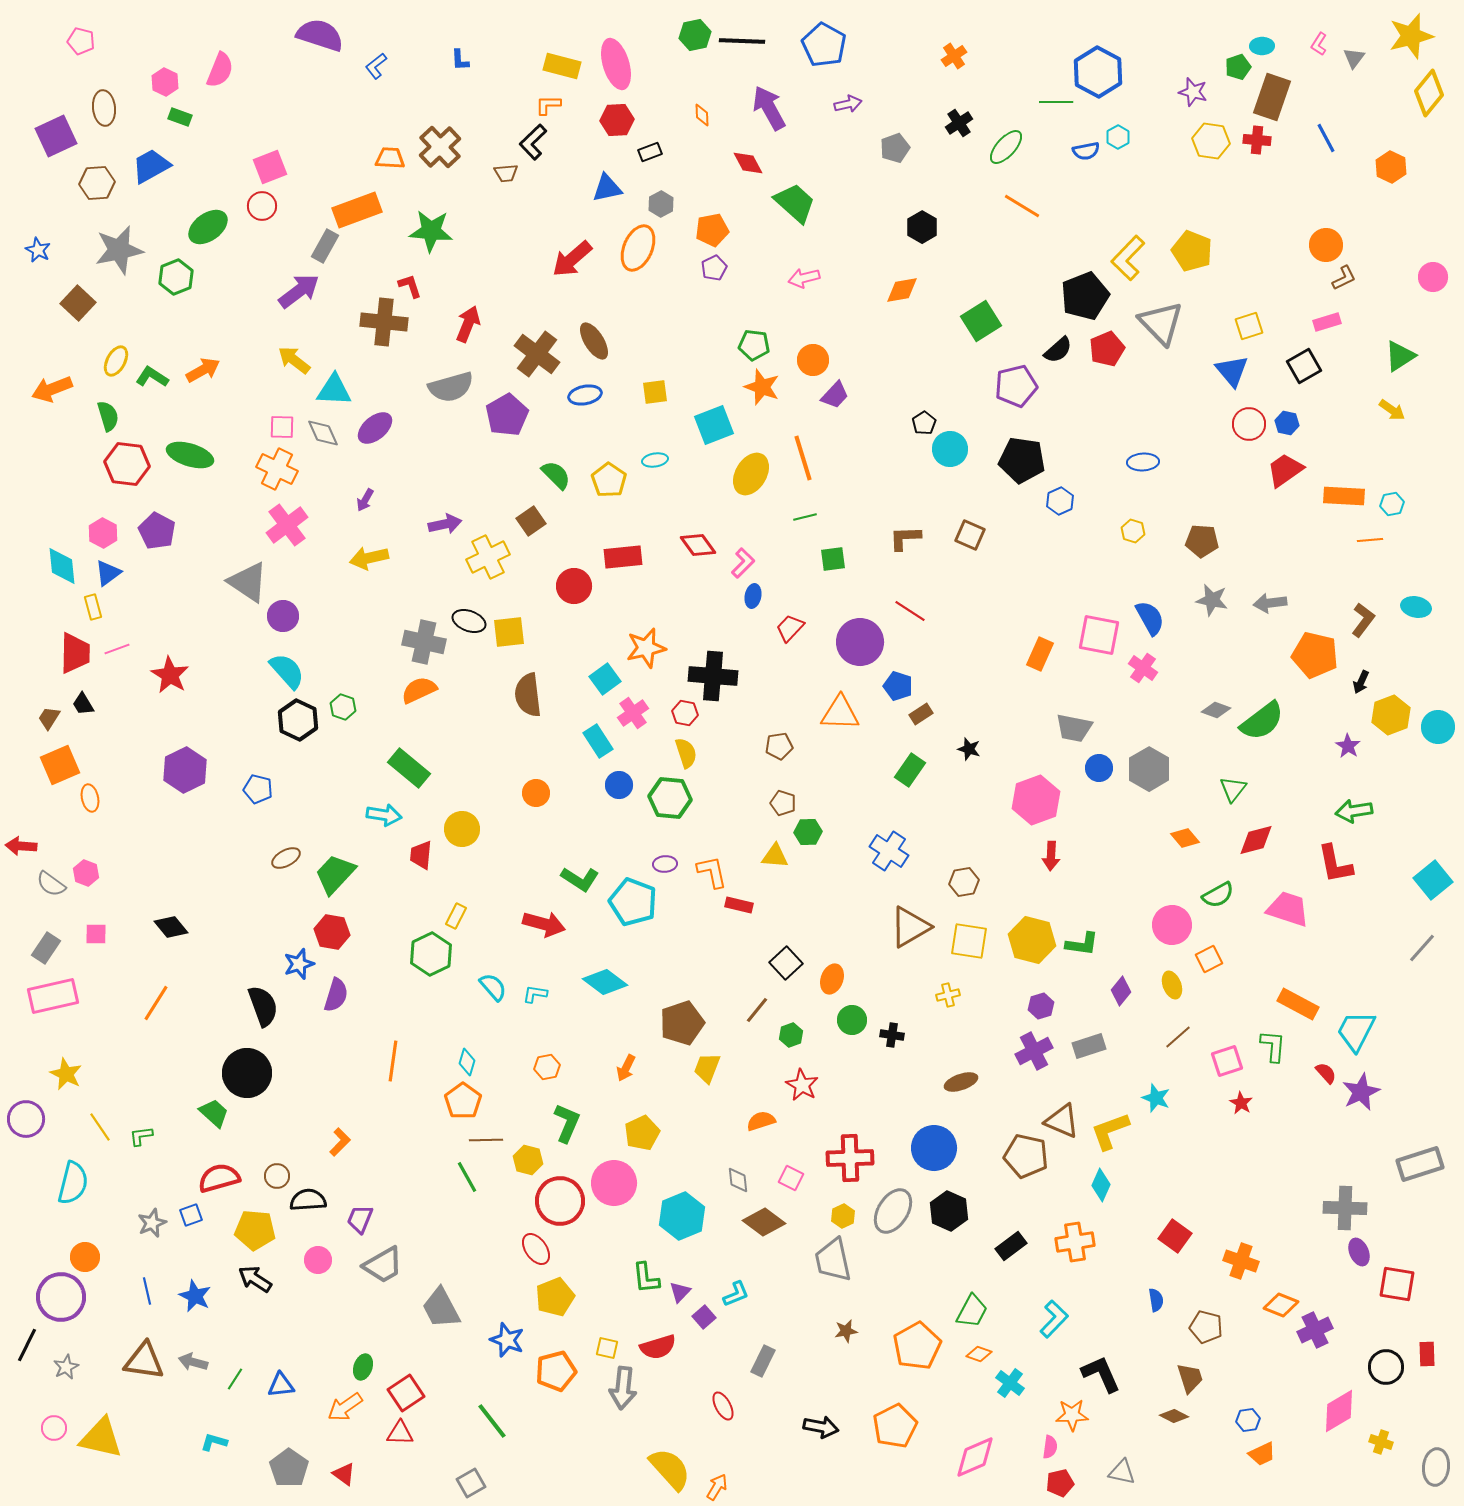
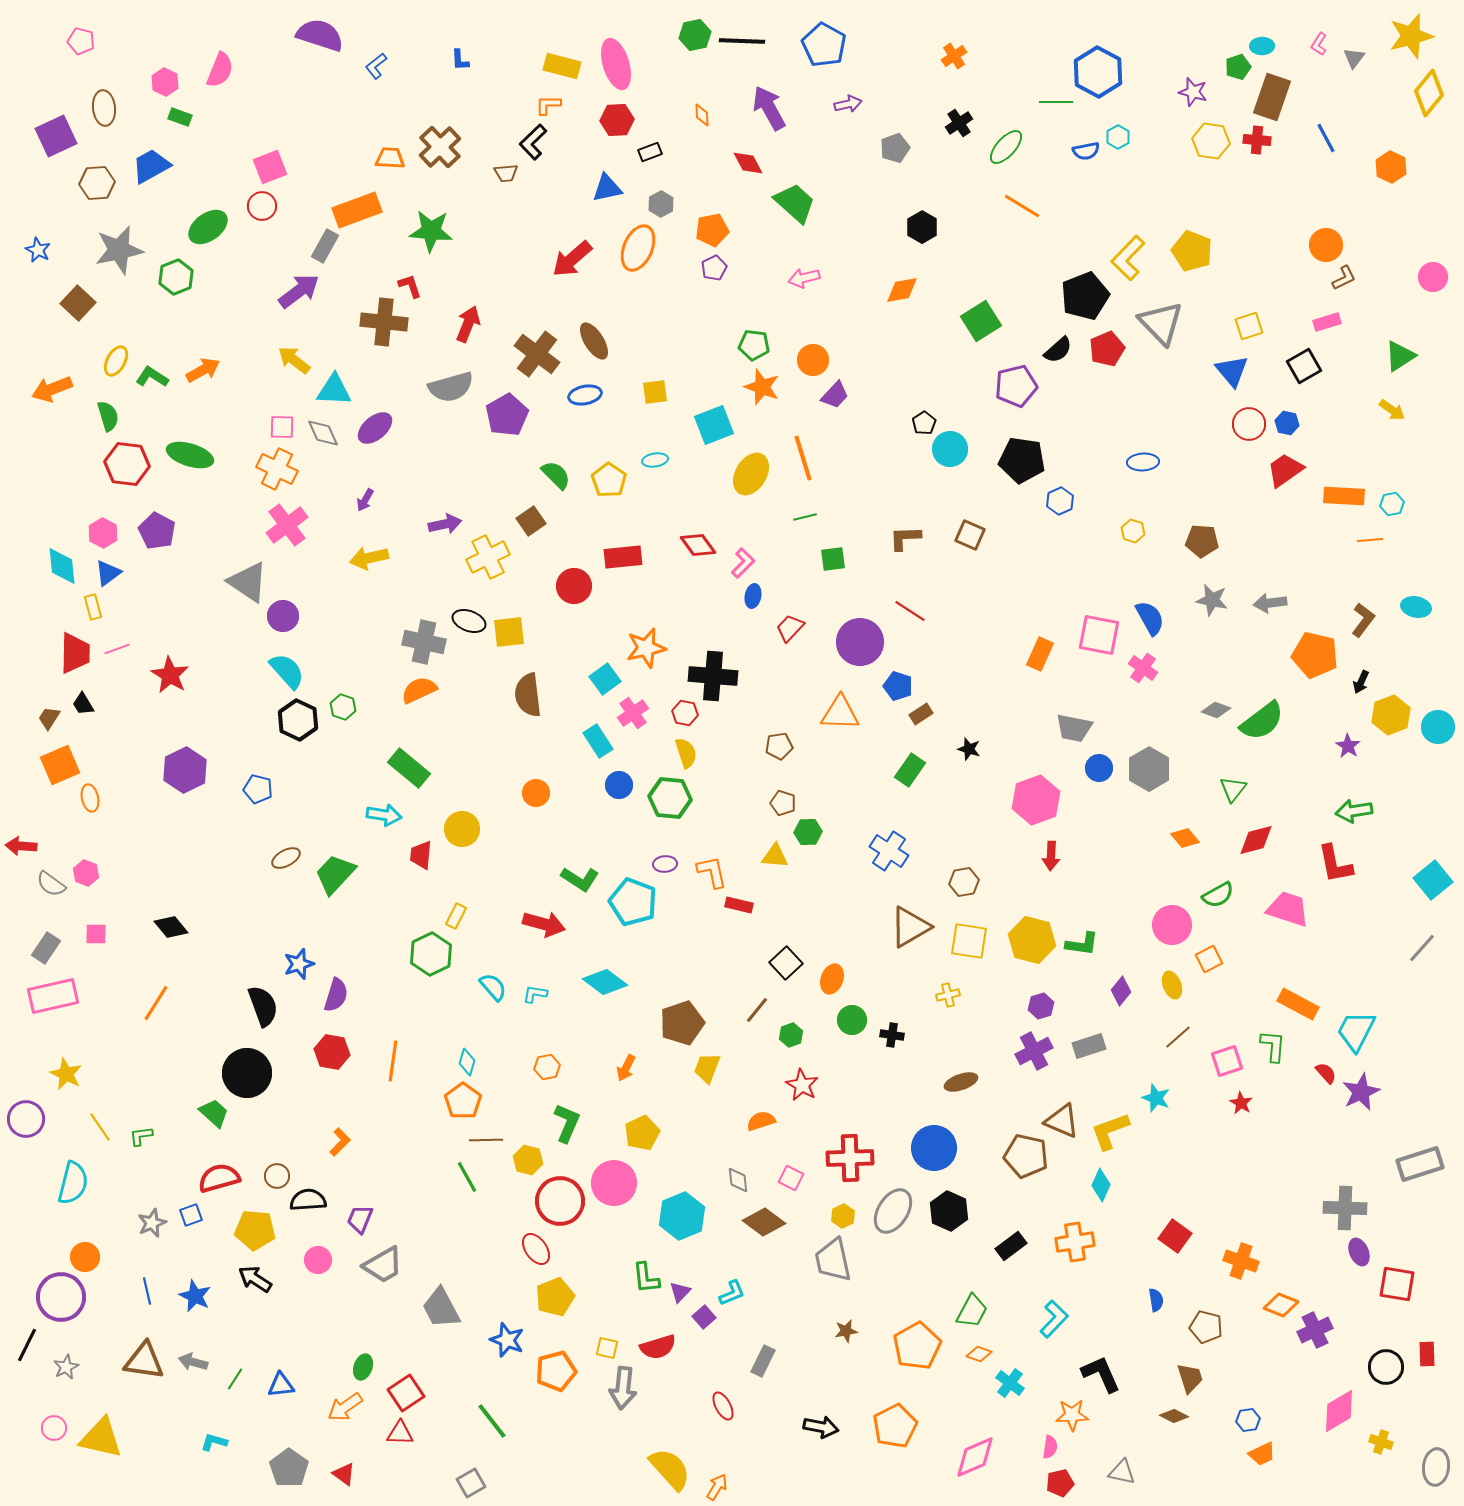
red hexagon at (332, 932): moved 120 px down
cyan L-shape at (736, 1294): moved 4 px left, 1 px up
